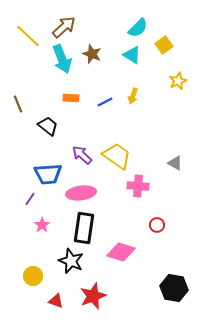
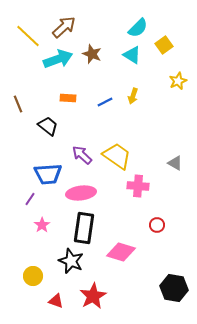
cyan arrow: moved 4 px left; rotated 88 degrees counterclockwise
orange rectangle: moved 3 px left
red star: rotated 8 degrees counterclockwise
